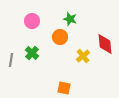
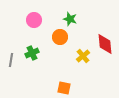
pink circle: moved 2 px right, 1 px up
green cross: rotated 24 degrees clockwise
